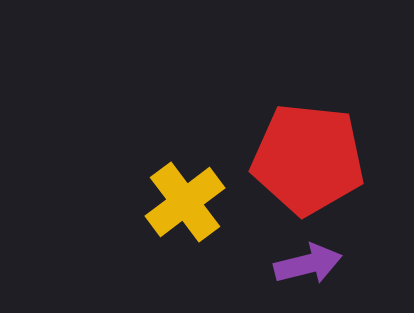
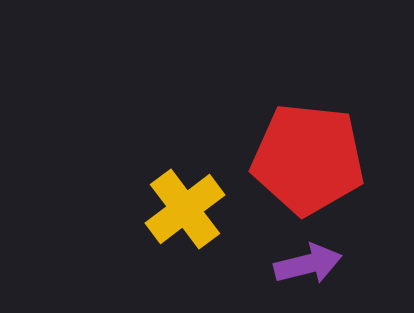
yellow cross: moved 7 px down
